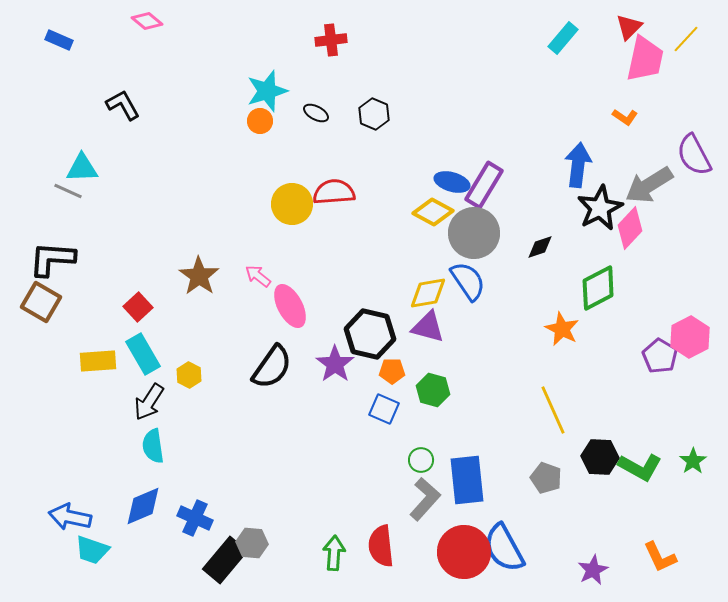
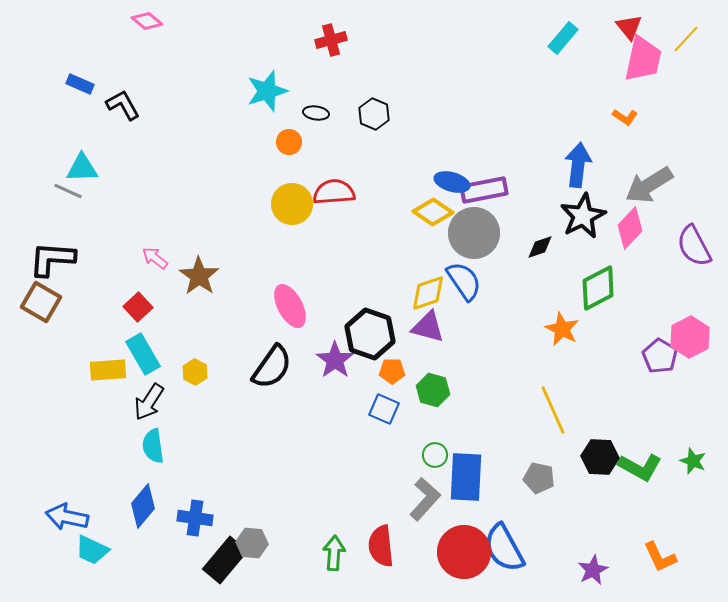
red triangle at (629, 27): rotated 24 degrees counterclockwise
blue rectangle at (59, 40): moved 21 px right, 44 px down
red cross at (331, 40): rotated 8 degrees counterclockwise
pink trapezoid at (645, 59): moved 2 px left
black ellipse at (316, 113): rotated 20 degrees counterclockwise
orange circle at (260, 121): moved 29 px right, 21 px down
purple semicircle at (694, 155): moved 91 px down
purple rectangle at (484, 185): moved 5 px down; rotated 48 degrees clockwise
black star at (600, 208): moved 17 px left, 8 px down
yellow diamond at (433, 212): rotated 6 degrees clockwise
pink arrow at (258, 276): moved 103 px left, 18 px up
blue semicircle at (468, 281): moved 4 px left
yellow diamond at (428, 293): rotated 9 degrees counterclockwise
black hexagon at (370, 334): rotated 6 degrees clockwise
yellow rectangle at (98, 361): moved 10 px right, 9 px down
purple star at (335, 364): moved 4 px up
yellow hexagon at (189, 375): moved 6 px right, 3 px up
green circle at (421, 460): moved 14 px right, 5 px up
green star at (693, 461): rotated 16 degrees counterclockwise
gray pentagon at (546, 478): moved 7 px left; rotated 8 degrees counterclockwise
blue rectangle at (467, 480): moved 1 px left, 3 px up; rotated 9 degrees clockwise
blue diamond at (143, 506): rotated 27 degrees counterclockwise
blue arrow at (70, 517): moved 3 px left
blue cross at (195, 518): rotated 16 degrees counterclockwise
cyan trapezoid at (92, 550): rotated 6 degrees clockwise
